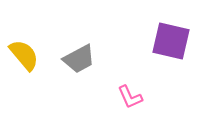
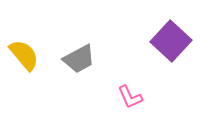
purple square: rotated 30 degrees clockwise
